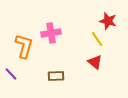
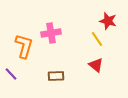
red triangle: moved 1 px right, 3 px down
